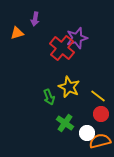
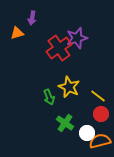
purple arrow: moved 3 px left, 1 px up
red cross: moved 3 px left; rotated 15 degrees clockwise
